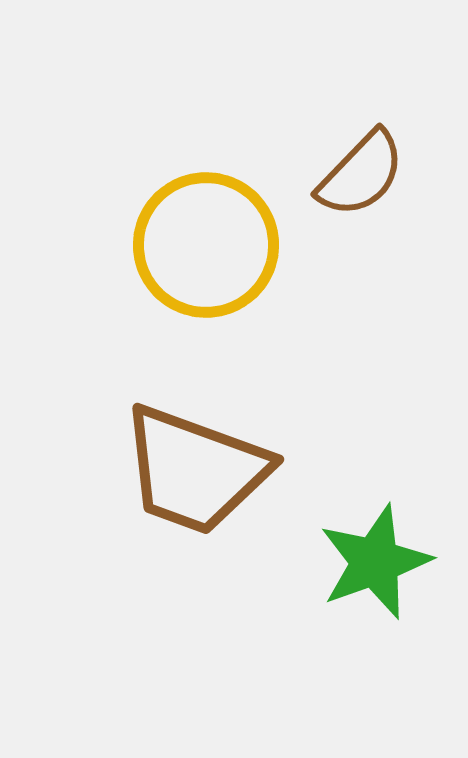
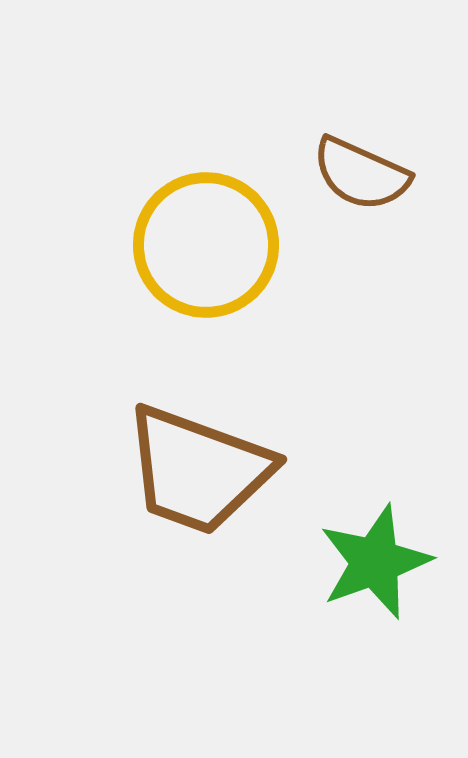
brown semicircle: rotated 70 degrees clockwise
brown trapezoid: moved 3 px right
